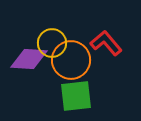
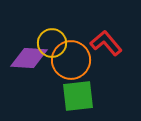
purple diamond: moved 1 px up
green square: moved 2 px right
